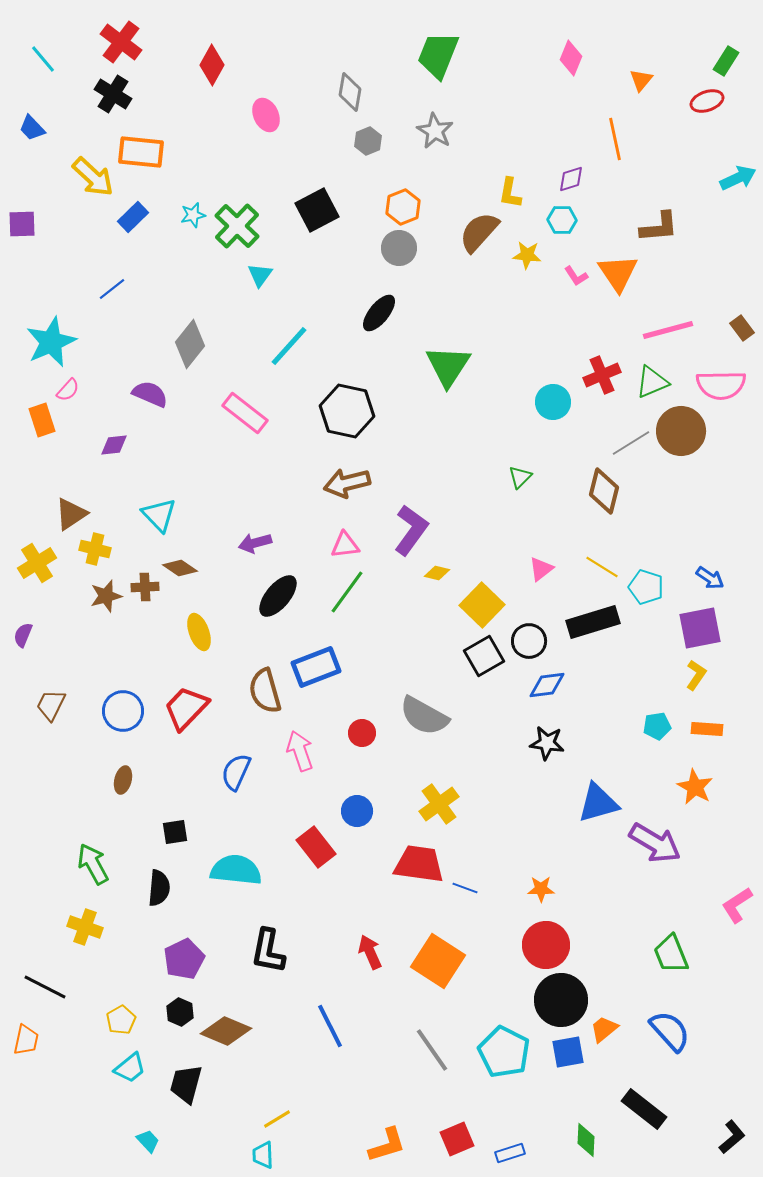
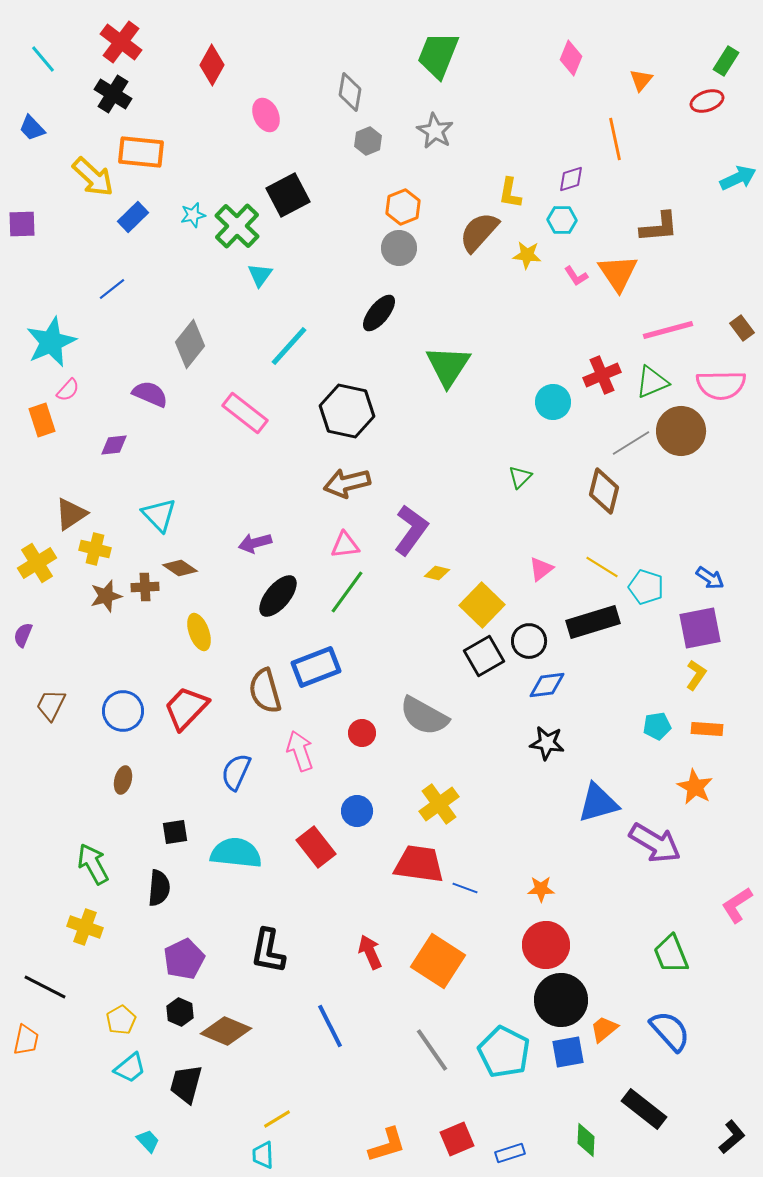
black square at (317, 210): moved 29 px left, 15 px up
cyan semicircle at (236, 870): moved 17 px up
